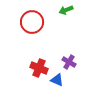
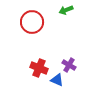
purple cross: moved 3 px down
